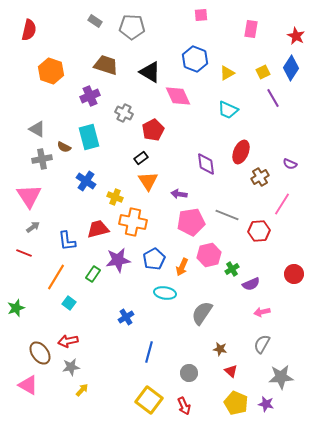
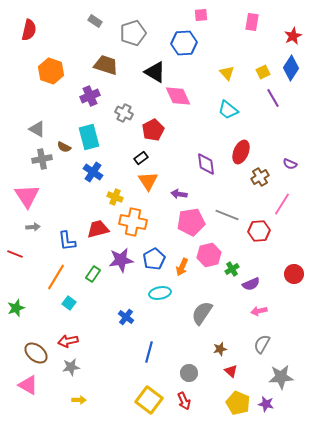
gray pentagon at (132, 27): moved 1 px right, 6 px down; rotated 20 degrees counterclockwise
pink rectangle at (251, 29): moved 1 px right, 7 px up
red star at (296, 36): moved 3 px left; rotated 18 degrees clockwise
blue hexagon at (195, 59): moved 11 px left, 16 px up; rotated 25 degrees counterclockwise
black triangle at (150, 72): moved 5 px right
yellow triangle at (227, 73): rotated 42 degrees counterclockwise
cyan trapezoid at (228, 110): rotated 15 degrees clockwise
blue cross at (86, 181): moved 7 px right, 9 px up
pink triangle at (29, 196): moved 2 px left
gray arrow at (33, 227): rotated 32 degrees clockwise
red line at (24, 253): moved 9 px left, 1 px down
purple star at (118, 260): moved 3 px right
cyan ellipse at (165, 293): moved 5 px left; rotated 20 degrees counterclockwise
pink arrow at (262, 312): moved 3 px left, 1 px up
blue cross at (126, 317): rotated 21 degrees counterclockwise
brown star at (220, 349): rotated 24 degrees counterclockwise
brown ellipse at (40, 353): moved 4 px left; rotated 15 degrees counterclockwise
yellow arrow at (82, 390): moved 3 px left, 10 px down; rotated 48 degrees clockwise
yellow pentagon at (236, 403): moved 2 px right
red arrow at (184, 406): moved 5 px up
